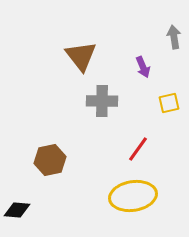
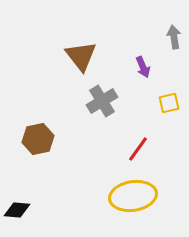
gray cross: rotated 32 degrees counterclockwise
brown hexagon: moved 12 px left, 21 px up
